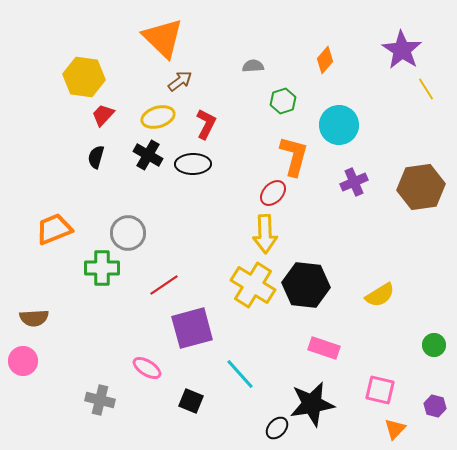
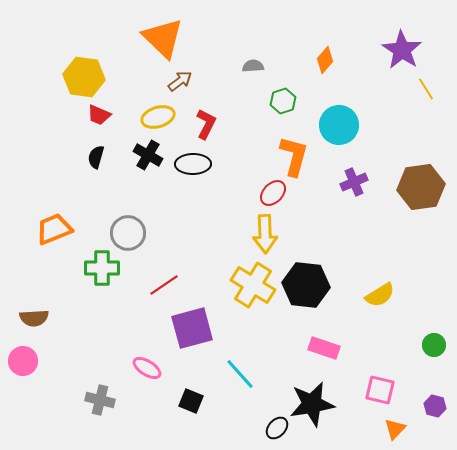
red trapezoid at (103, 115): moved 4 px left; rotated 110 degrees counterclockwise
